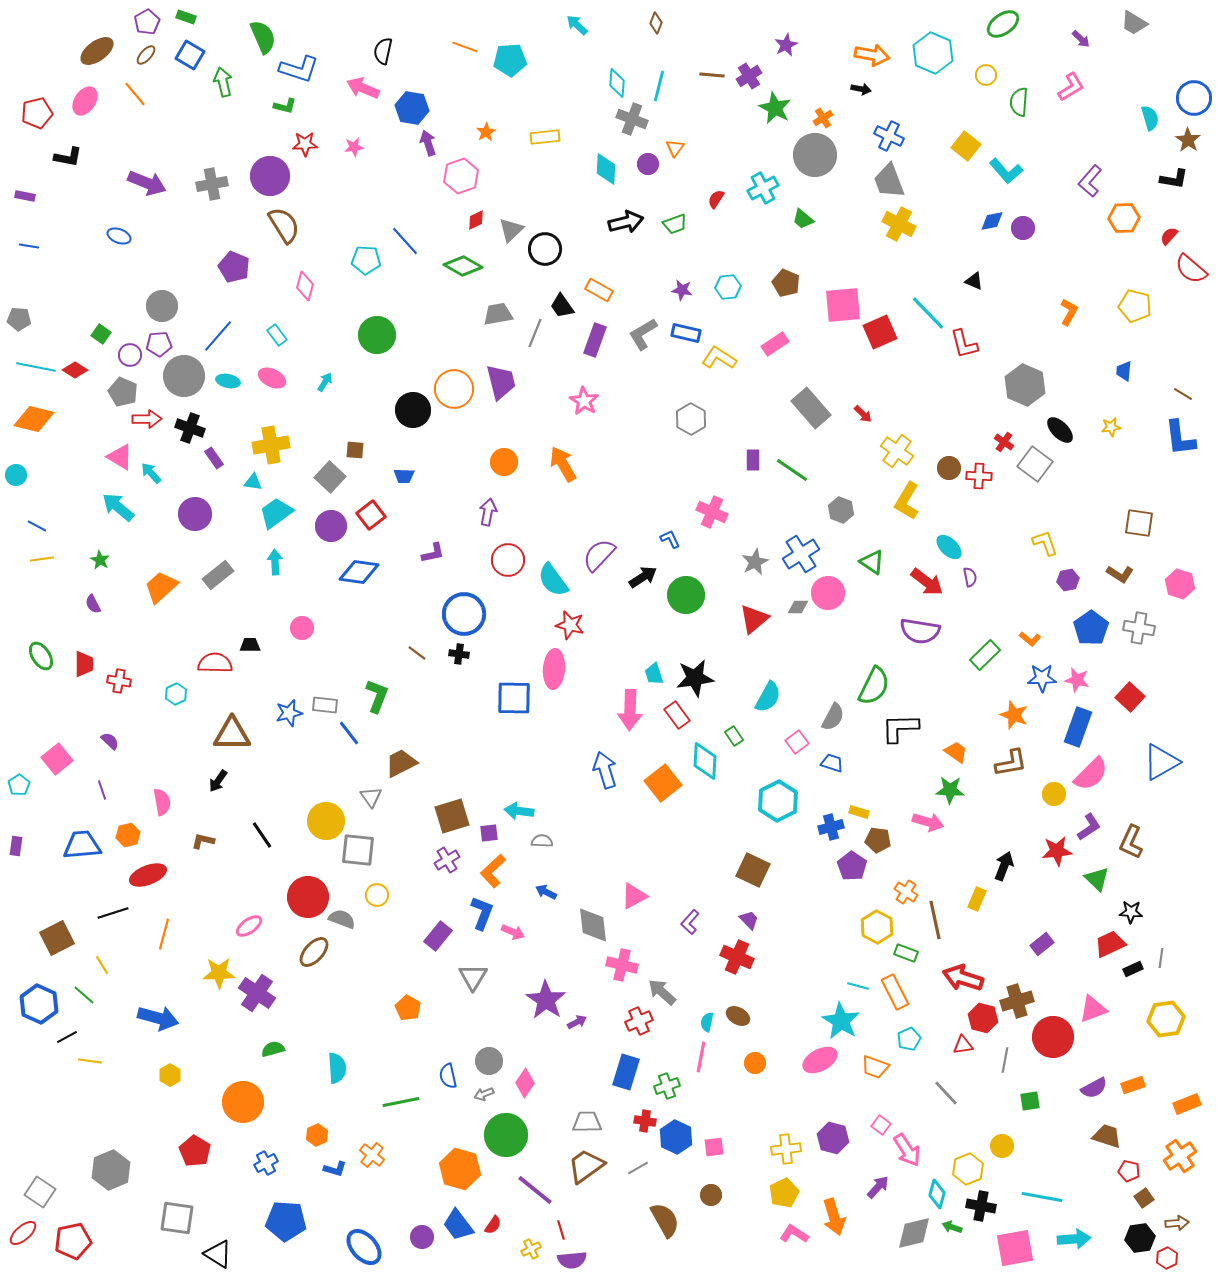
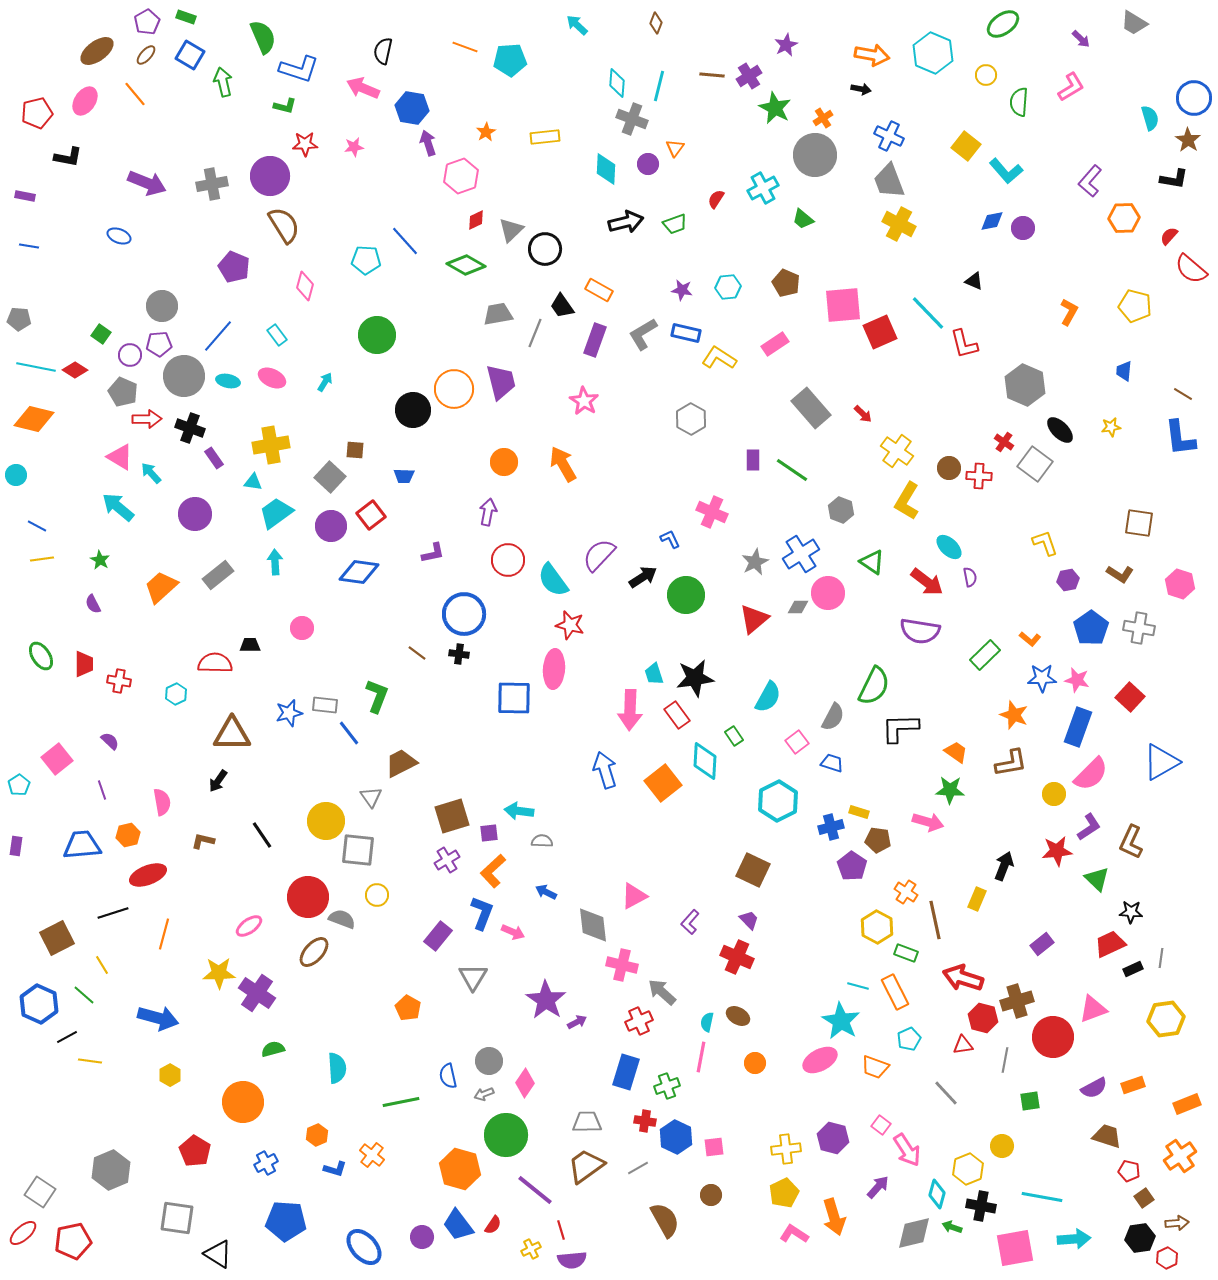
green diamond at (463, 266): moved 3 px right, 1 px up
